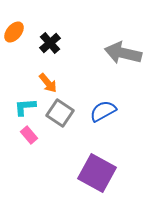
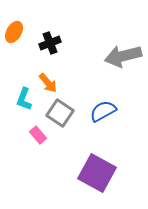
orange ellipse: rotated 10 degrees counterclockwise
black cross: rotated 20 degrees clockwise
gray arrow: moved 3 px down; rotated 27 degrees counterclockwise
cyan L-shape: moved 1 px left, 8 px up; rotated 65 degrees counterclockwise
pink rectangle: moved 9 px right
